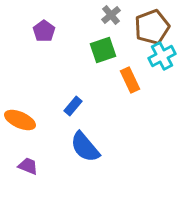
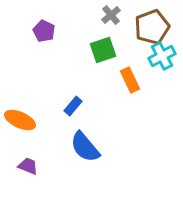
purple pentagon: rotated 10 degrees counterclockwise
